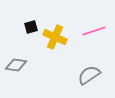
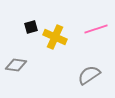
pink line: moved 2 px right, 2 px up
